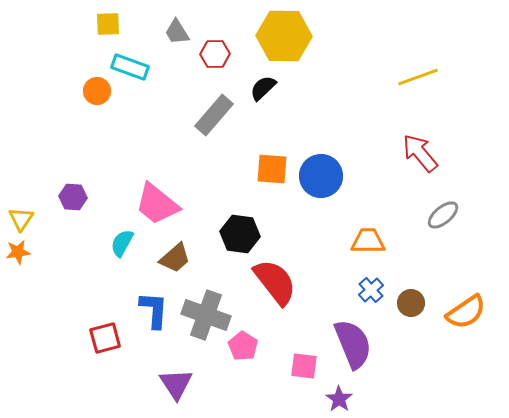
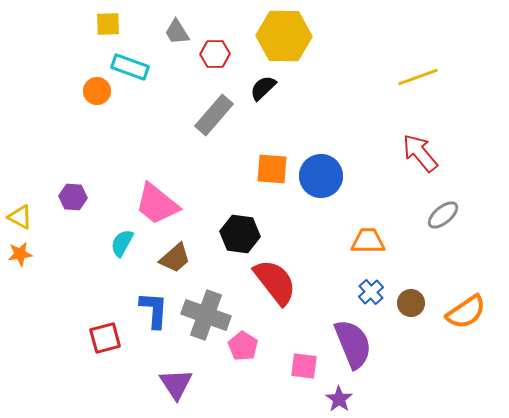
yellow triangle: moved 1 px left, 2 px up; rotated 36 degrees counterclockwise
orange star: moved 2 px right, 2 px down
blue cross: moved 2 px down
